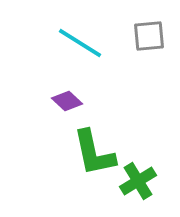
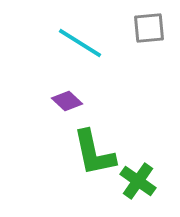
gray square: moved 8 px up
green cross: rotated 24 degrees counterclockwise
